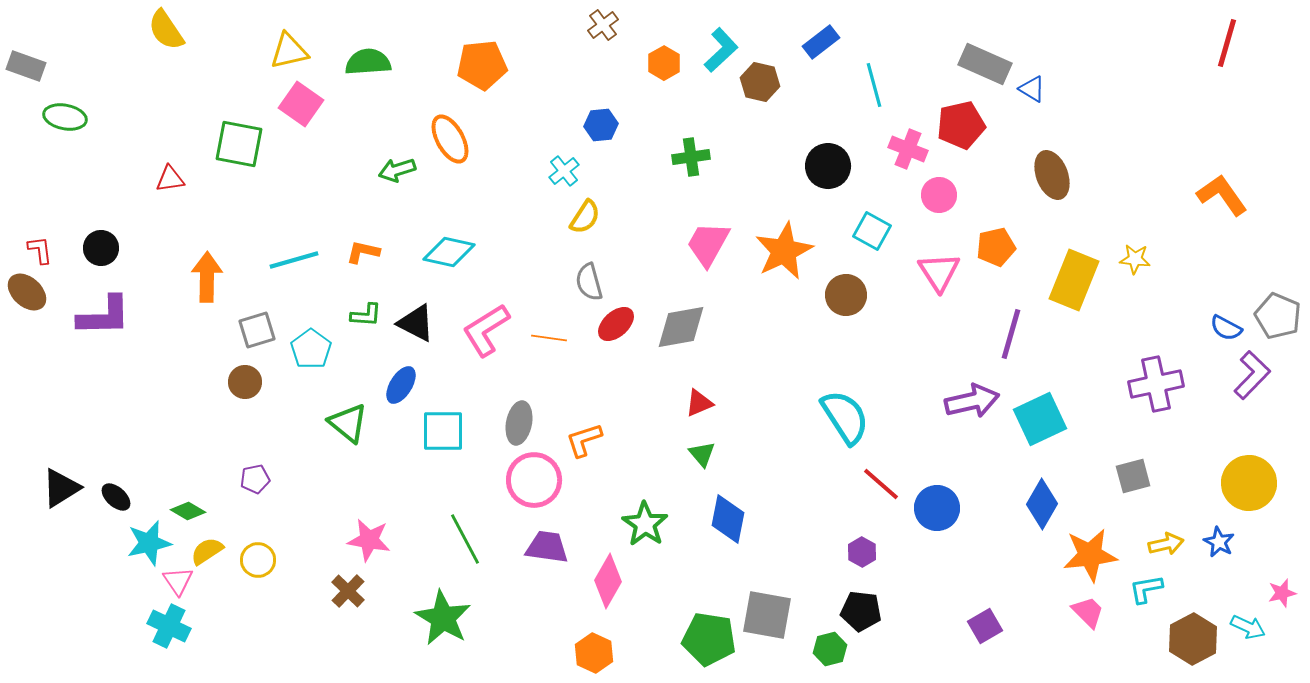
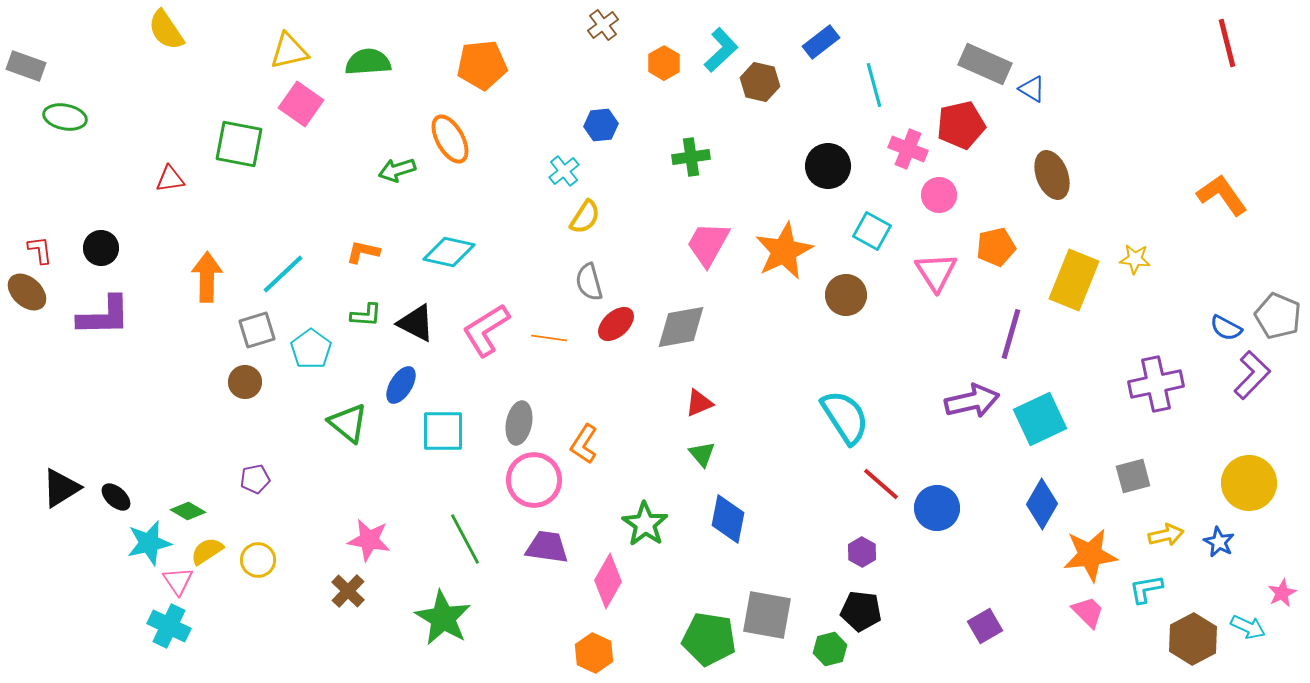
red line at (1227, 43): rotated 30 degrees counterclockwise
cyan line at (294, 260): moved 11 px left, 14 px down; rotated 27 degrees counterclockwise
pink triangle at (939, 272): moved 3 px left
orange L-shape at (584, 440): moved 4 px down; rotated 39 degrees counterclockwise
yellow arrow at (1166, 544): moved 9 px up
pink star at (1282, 593): rotated 12 degrees counterclockwise
